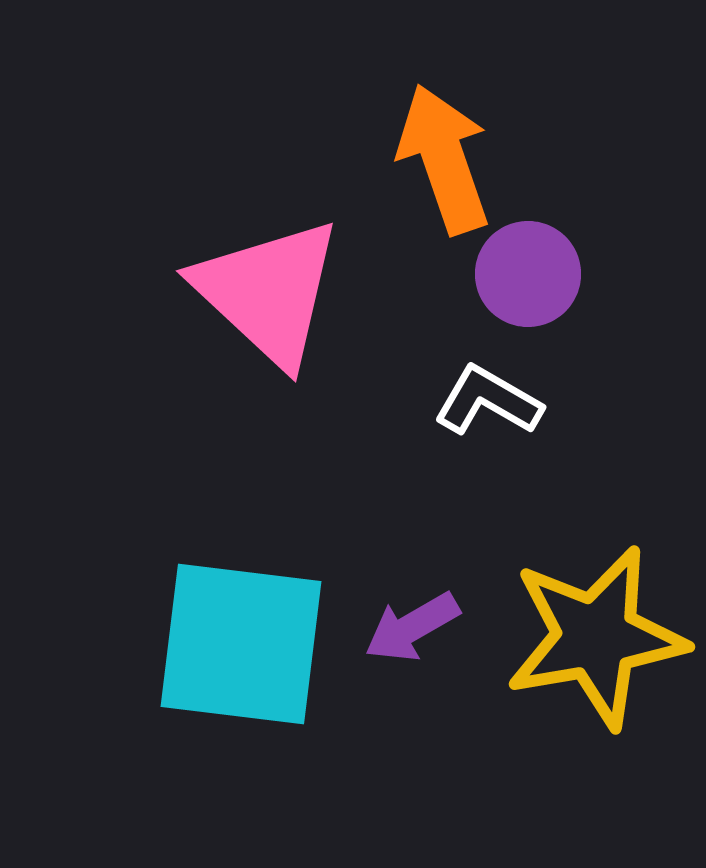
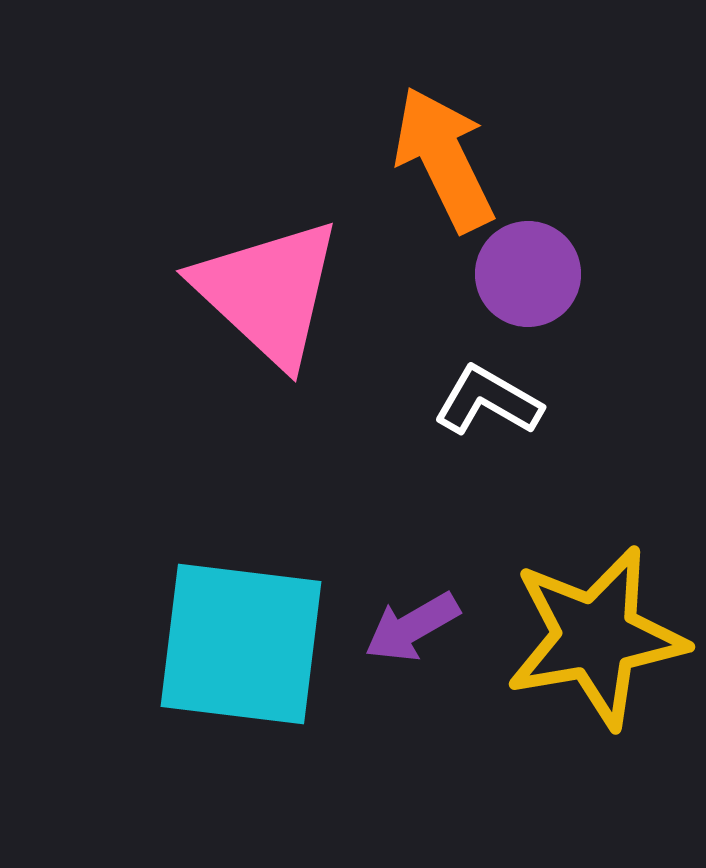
orange arrow: rotated 7 degrees counterclockwise
